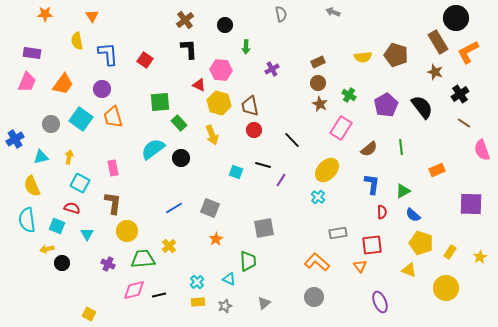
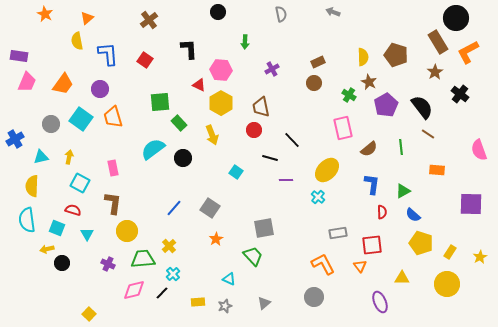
orange star at (45, 14): rotated 28 degrees clockwise
orange triangle at (92, 16): moved 5 px left, 2 px down; rotated 24 degrees clockwise
brown cross at (185, 20): moved 36 px left
black circle at (225, 25): moved 7 px left, 13 px up
green arrow at (246, 47): moved 1 px left, 5 px up
purple rectangle at (32, 53): moved 13 px left, 3 px down
yellow semicircle at (363, 57): rotated 84 degrees counterclockwise
brown star at (435, 72): rotated 21 degrees clockwise
brown circle at (318, 83): moved 4 px left
purple circle at (102, 89): moved 2 px left
black cross at (460, 94): rotated 18 degrees counterclockwise
yellow hexagon at (219, 103): moved 2 px right; rotated 15 degrees clockwise
brown star at (320, 104): moved 49 px right, 22 px up
brown trapezoid at (250, 106): moved 11 px right, 1 px down
brown line at (464, 123): moved 36 px left, 11 px down
pink rectangle at (341, 128): moved 2 px right; rotated 45 degrees counterclockwise
pink semicircle at (482, 150): moved 3 px left
black circle at (181, 158): moved 2 px right
black line at (263, 165): moved 7 px right, 7 px up
orange rectangle at (437, 170): rotated 28 degrees clockwise
cyan square at (236, 172): rotated 16 degrees clockwise
purple line at (281, 180): moved 5 px right; rotated 56 degrees clockwise
yellow semicircle at (32, 186): rotated 25 degrees clockwise
red semicircle at (72, 208): moved 1 px right, 2 px down
blue line at (174, 208): rotated 18 degrees counterclockwise
gray square at (210, 208): rotated 12 degrees clockwise
cyan square at (57, 226): moved 2 px down
green trapezoid at (248, 261): moved 5 px right, 5 px up; rotated 40 degrees counterclockwise
orange L-shape at (317, 262): moved 6 px right, 2 px down; rotated 20 degrees clockwise
yellow triangle at (409, 270): moved 7 px left, 8 px down; rotated 21 degrees counterclockwise
cyan cross at (197, 282): moved 24 px left, 8 px up
yellow circle at (446, 288): moved 1 px right, 4 px up
black line at (159, 295): moved 3 px right, 2 px up; rotated 32 degrees counterclockwise
yellow square at (89, 314): rotated 16 degrees clockwise
